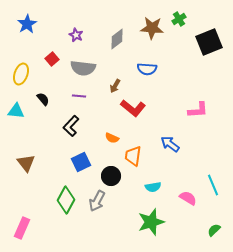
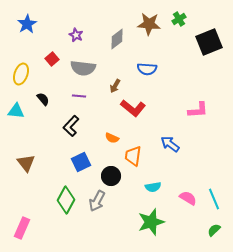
brown star: moved 3 px left, 4 px up
cyan line: moved 1 px right, 14 px down
